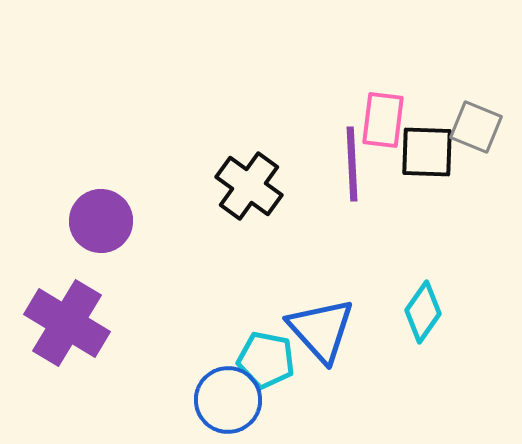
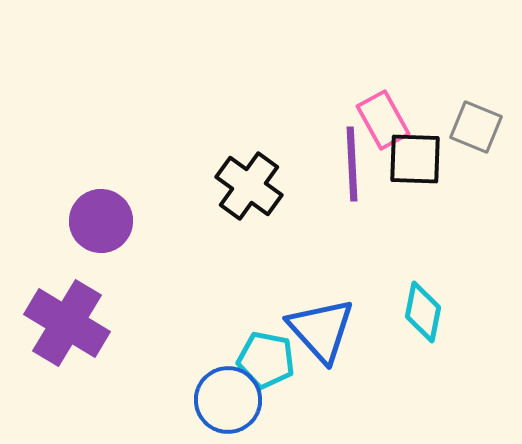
pink rectangle: rotated 36 degrees counterclockwise
black square: moved 12 px left, 7 px down
cyan diamond: rotated 24 degrees counterclockwise
